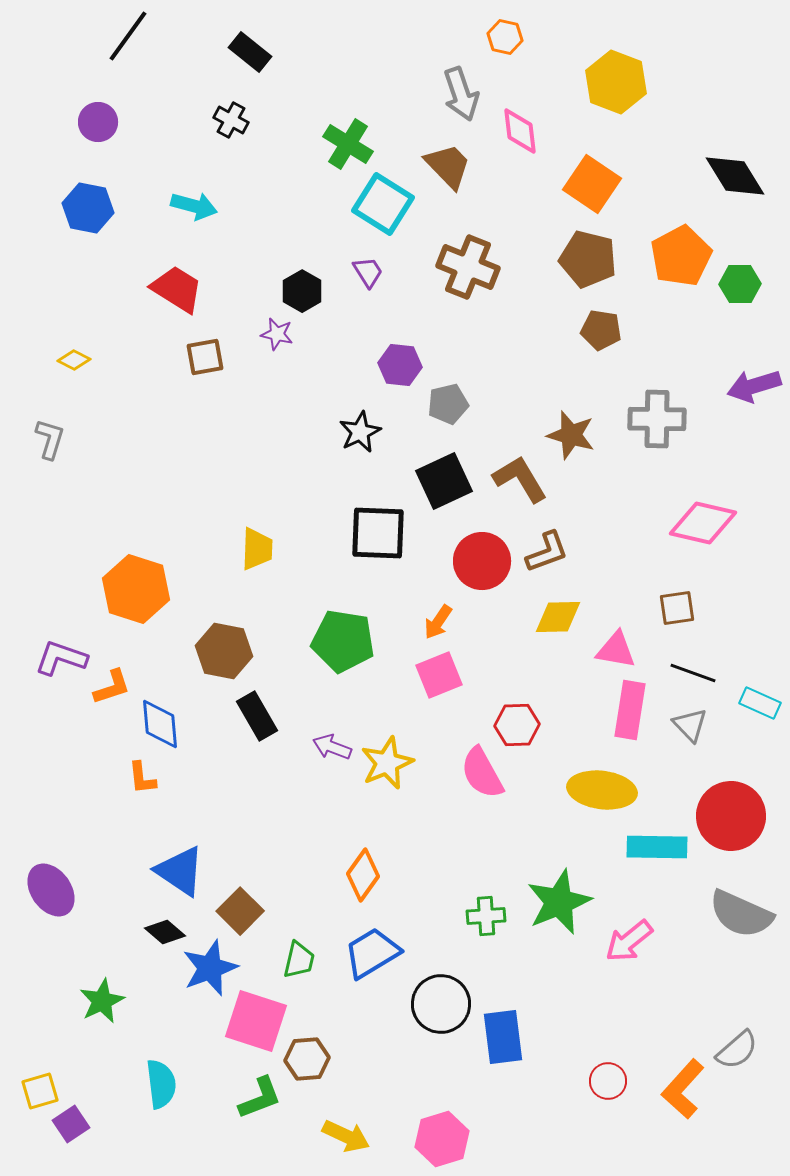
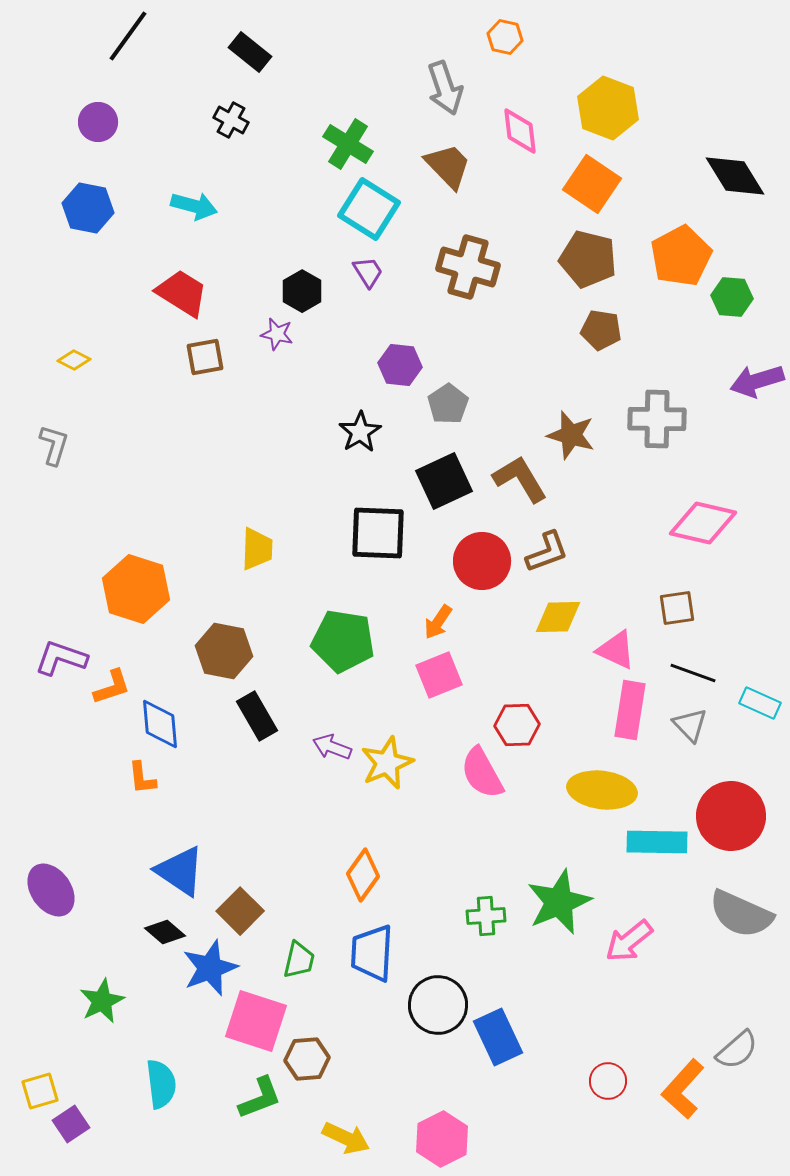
yellow hexagon at (616, 82): moved 8 px left, 26 px down
gray arrow at (461, 94): moved 16 px left, 6 px up
cyan square at (383, 204): moved 14 px left, 5 px down
brown cross at (468, 267): rotated 6 degrees counterclockwise
green hexagon at (740, 284): moved 8 px left, 13 px down; rotated 6 degrees clockwise
red trapezoid at (177, 289): moved 5 px right, 4 px down
purple arrow at (754, 386): moved 3 px right, 5 px up
gray pentagon at (448, 404): rotated 21 degrees counterclockwise
black star at (360, 432): rotated 6 degrees counterclockwise
gray L-shape at (50, 439): moved 4 px right, 6 px down
pink triangle at (616, 650): rotated 15 degrees clockwise
cyan rectangle at (657, 847): moved 5 px up
blue trapezoid at (372, 953): rotated 56 degrees counterclockwise
black circle at (441, 1004): moved 3 px left, 1 px down
blue rectangle at (503, 1037): moved 5 px left; rotated 18 degrees counterclockwise
yellow arrow at (346, 1136): moved 2 px down
pink hexagon at (442, 1139): rotated 10 degrees counterclockwise
